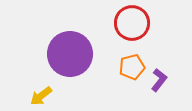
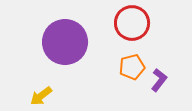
purple circle: moved 5 px left, 12 px up
